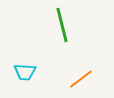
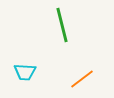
orange line: moved 1 px right
